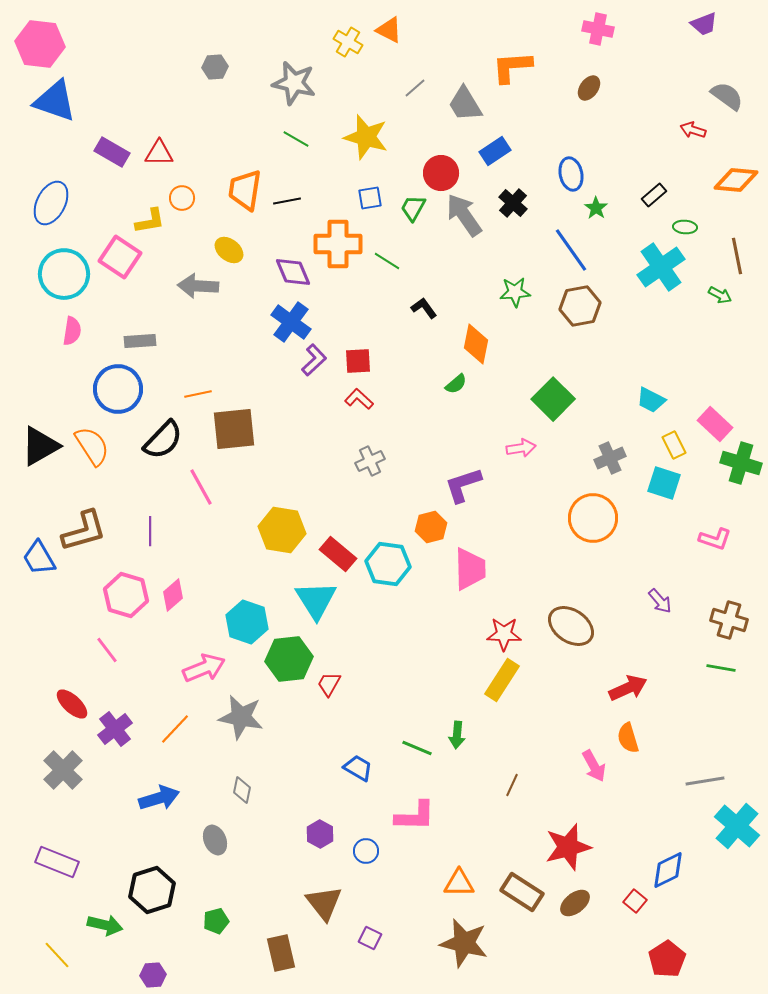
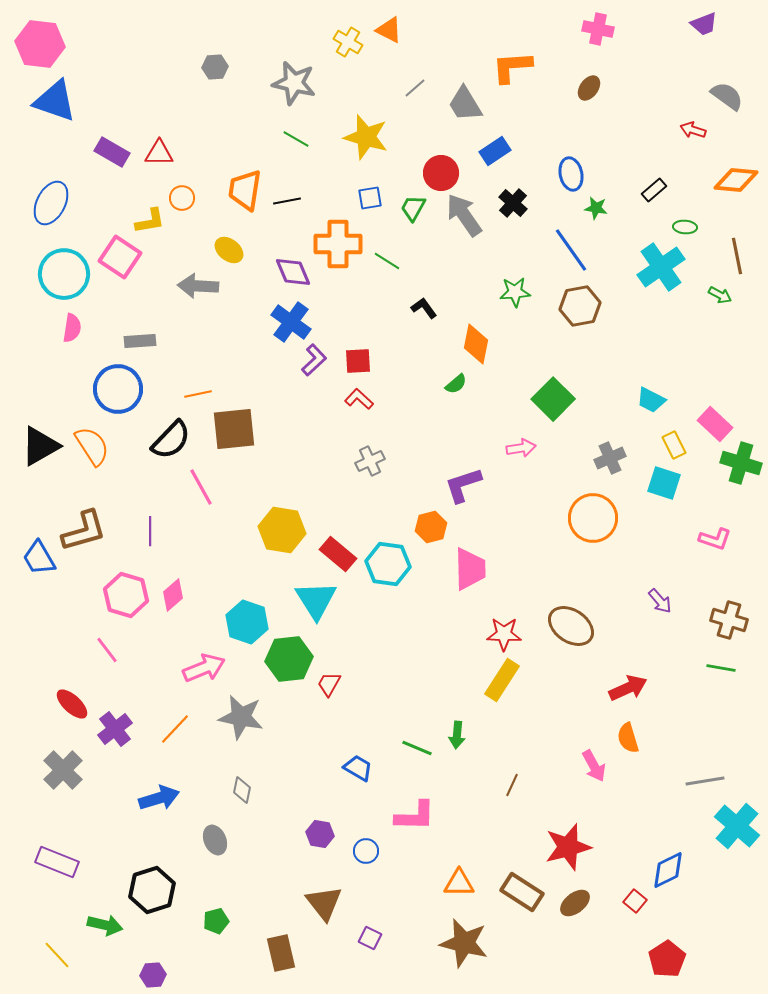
black rectangle at (654, 195): moved 5 px up
green star at (596, 208): rotated 25 degrees counterclockwise
pink semicircle at (72, 331): moved 3 px up
black semicircle at (163, 440): moved 8 px right
purple hexagon at (320, 834): rotated 20 degrees counterclockwise
